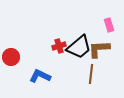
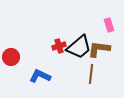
brown L-shape: rotated 10 degrees clockwise
